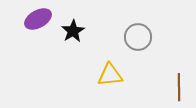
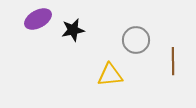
black star: moved 1 px up; rotated 20 degrees clockwise
gray circle: moved 2 px left, 3 px down
brown line: moved 6 px left, 26 px up
